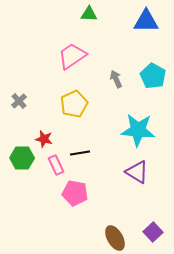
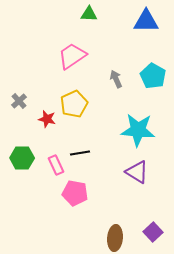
red star: moved 3 px right, 20 px up
brown ellipse: rotated 35 degrees clockwise
